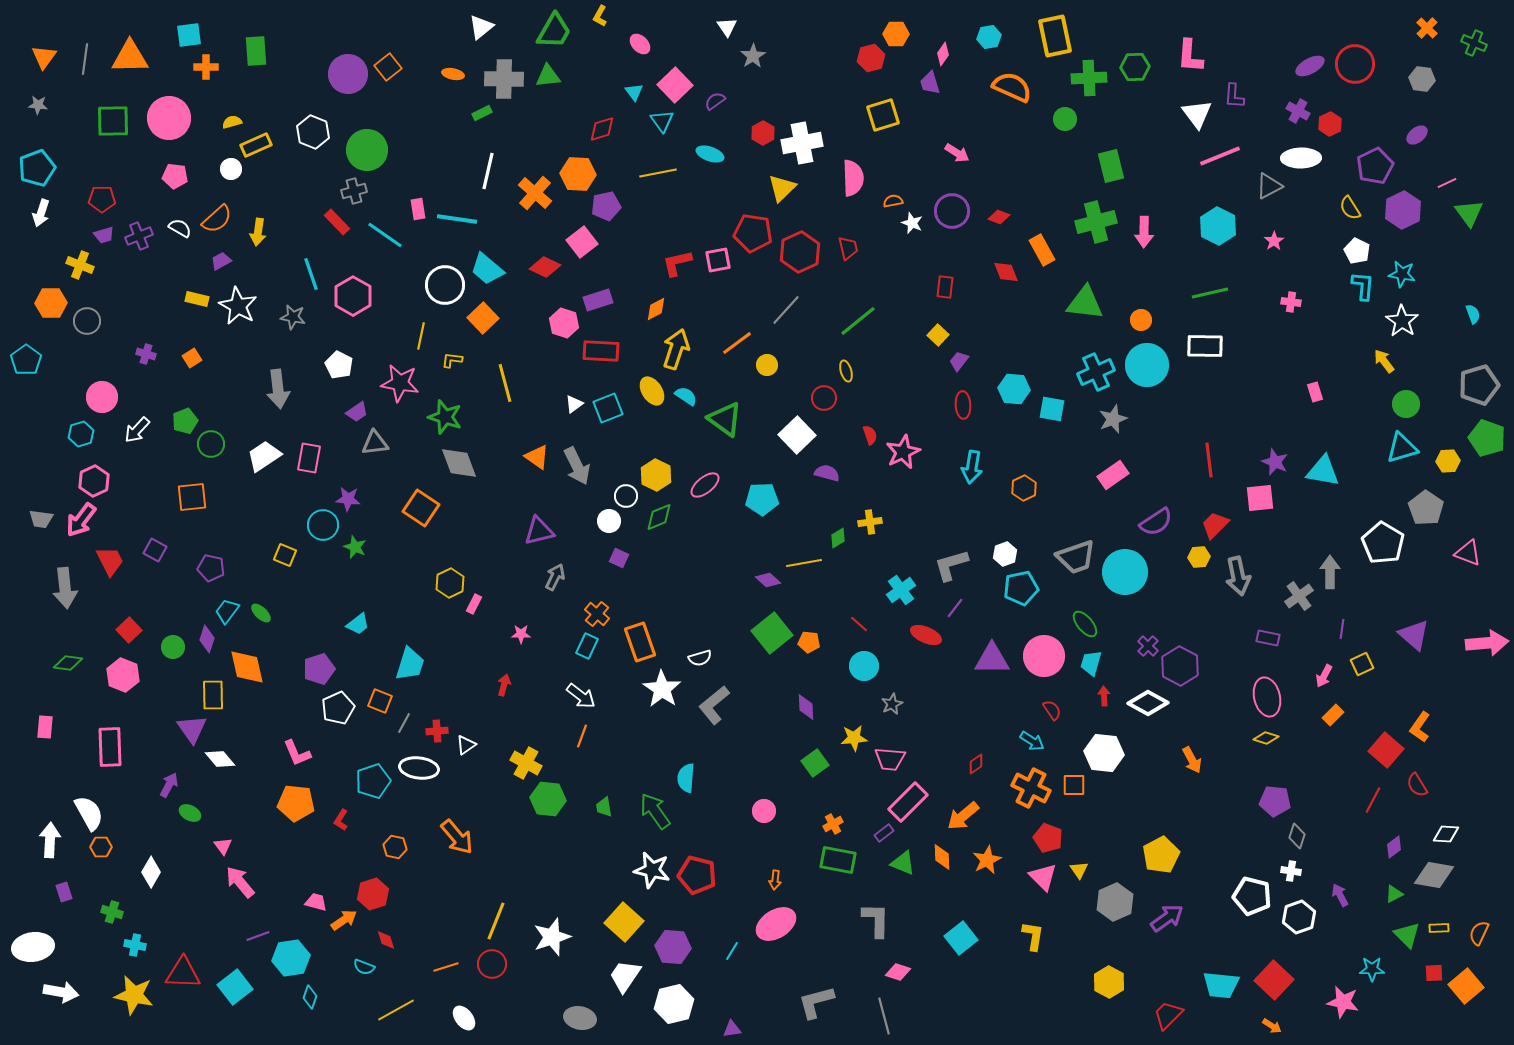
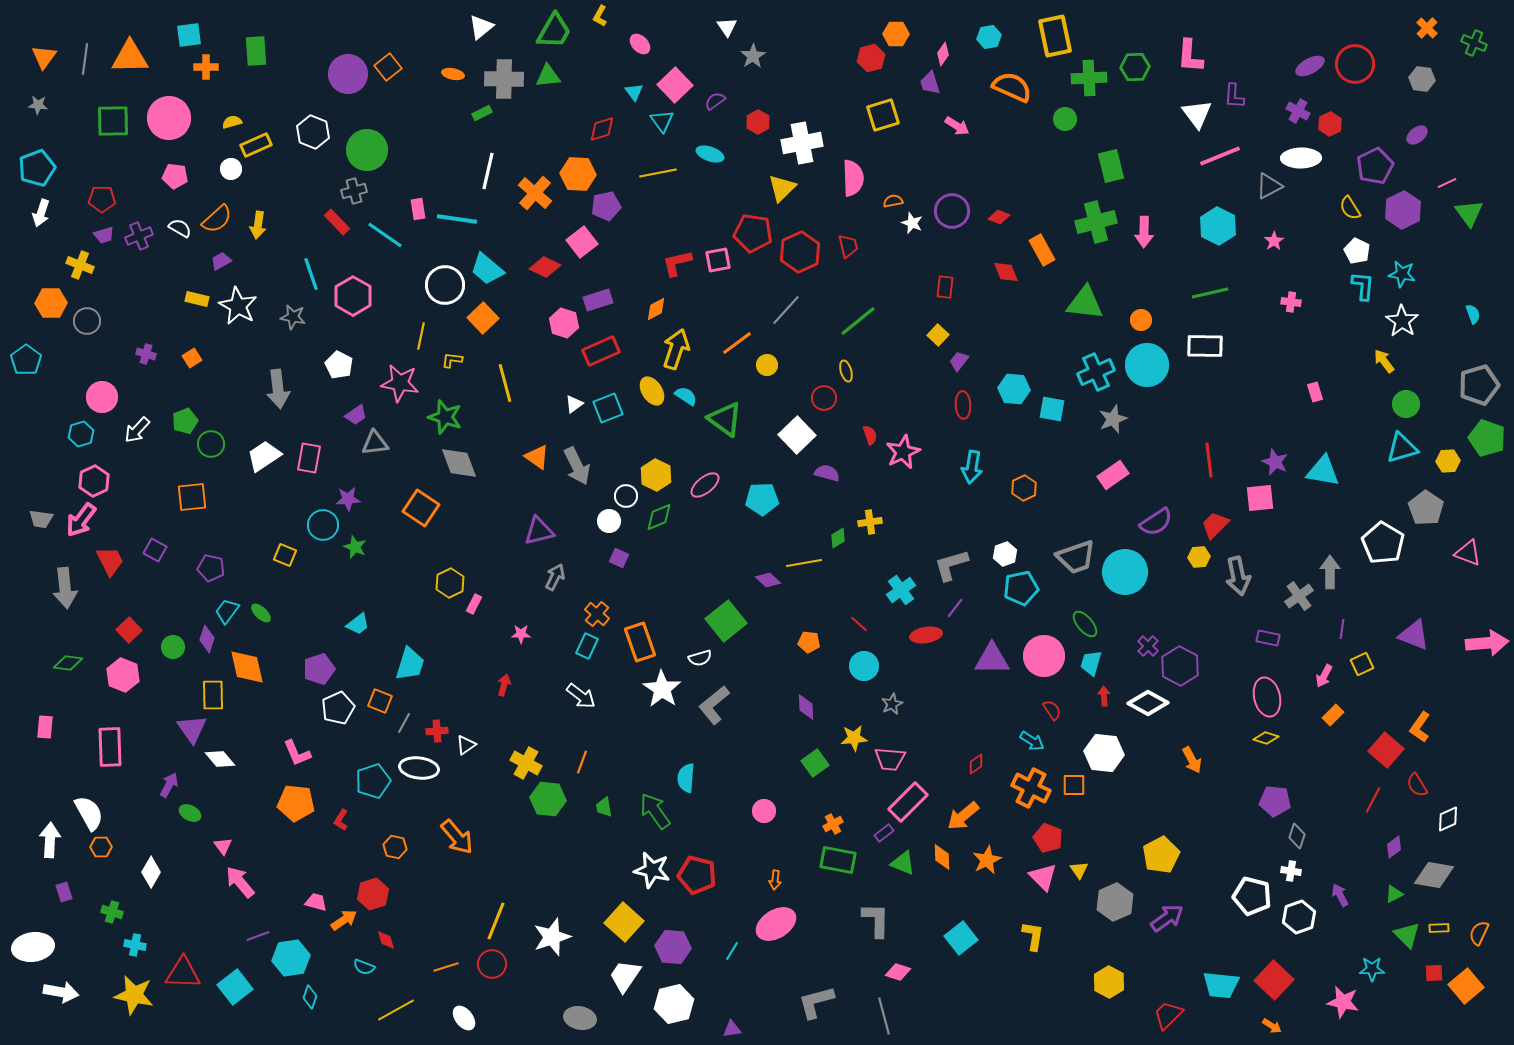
red hexagon at (763, 133): moved 5 px left, 11 px up
pink arrow at (957, 153): moved 27 px up
yellow arrow at (258, 232): moved 7 px up
red trapezoid at (848, 248): moved 2 px up
red rectangle at (601, 351): rotated 27 degrees counterclockwise
purple trapezoid at (357, 412): moved 1 px left, 3 px down
purple star at (348, 499): rotated 10 degrees counterclockwise
green square at (772, 633): moved 46 px left, 12 px up
red ellipse at (926, 635): rotated 32 degrees counterclockwise
purple triangle at (1414, 635): rotated 20 degrees counterclockwise
orange line at (582, 736): moved 26 px down
white diamond at (1446, 834): moved 2 px right, 15 px up; rotated 28 degrees counterclockwise
